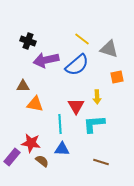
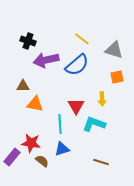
gray triangle: moved 5 px right, 1 px down
yellow arrow: moved 5 px right, 2 px down
cyan L-shape: rotated 25 degrees clockwise
blue triangle: rotated 21 degrees counterclockwise
